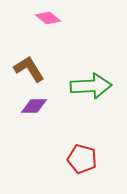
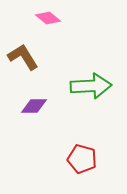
brown L-shape: moved 6 px left, 12 px up
